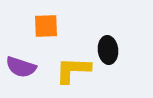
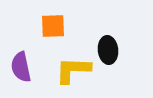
orange square: moved 7 px right
purple semicircle: rotated 60 degrees clockwise
